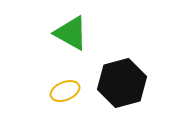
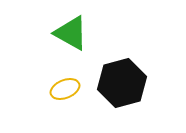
yellow ellipse: moved 2 px up
